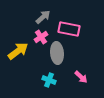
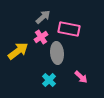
cyan cross: rotated 24 degrees clockwise
